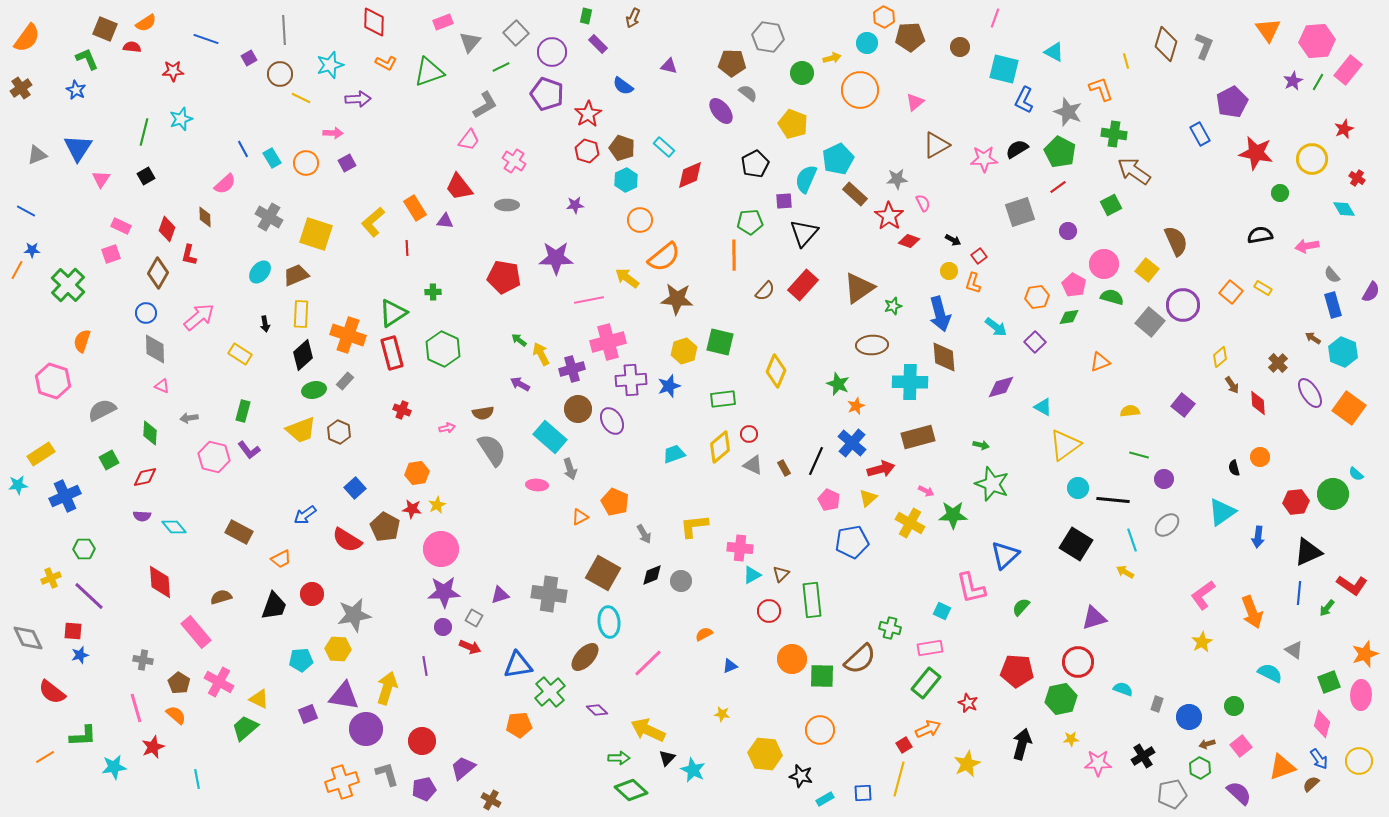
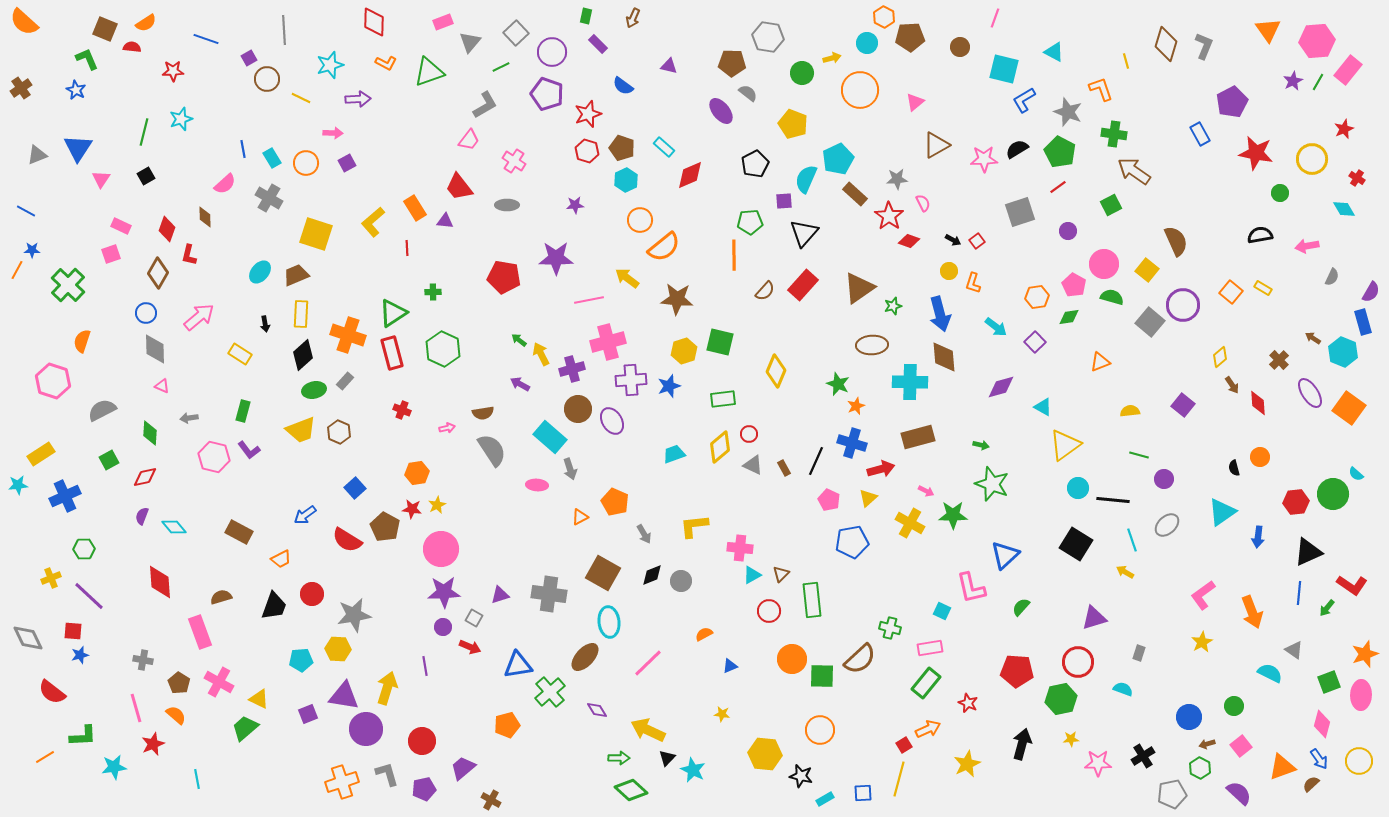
orange semicircle at (27, 38): moved 3 px left, 16 px up; rotated 96 degrees clockwise
brown circle at (280, 74): moved 13 px left, 5 px down
blue L-shape at (1024, 100): rotated 32 degrees clockwise
red star at (588, 114): rotated 12 degrees clockwise
blue line at (243, 149): rotated 18 degrees clockwise
gray cross at (269, 217): moved 19 px up
red square at (979, 256): moved 2 px left, 15 px up
orange semicircle at (664, 257): moved 10 px up
gray semicircle at (1332, 275): moved 2 px down; rotated 114 degrees counterclockwise
blue rectangle at (1333, 305): moved 30 px right, 17 px down
brown cross at (1278, 363): moved 1 px right, 3 px up
blue cross at (852, 443): rotated 24 degrees counterclockwise
purple semicircle at (142, 516): rotated 108 degrees clockwise
pink rectangle at (196, 632): moved 4 px right; rotated 20 degrees clockwise
gray rectangle at (1157, 704): moved 18 px left, 51 px up
purple diamond at (597, 710): rotated 15 degrees clockwise
orange pentagon at (519, 725): moved 12 px left; rotated 10 degrees counterclockwise
red star at (153, 747): moved 3 px up
